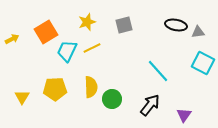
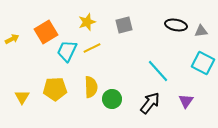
gray triangle: moved 3 px right, 1 px up
black arrow: moved 2 px up
purple triangle: moved 2 px right, 14 px up
